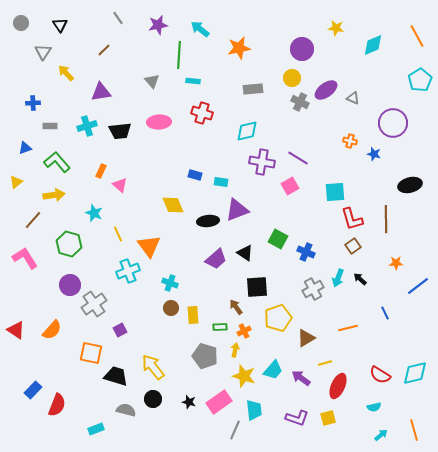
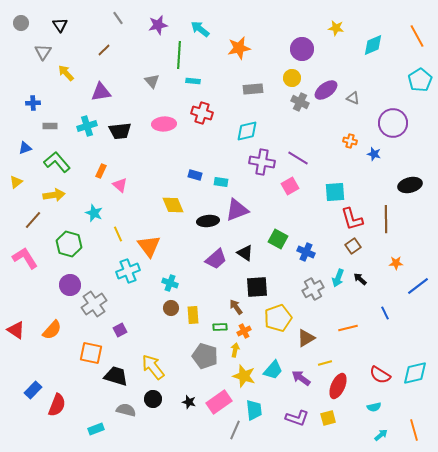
pink ellipse at (159, 122): moved 5 px right, 2 px down
